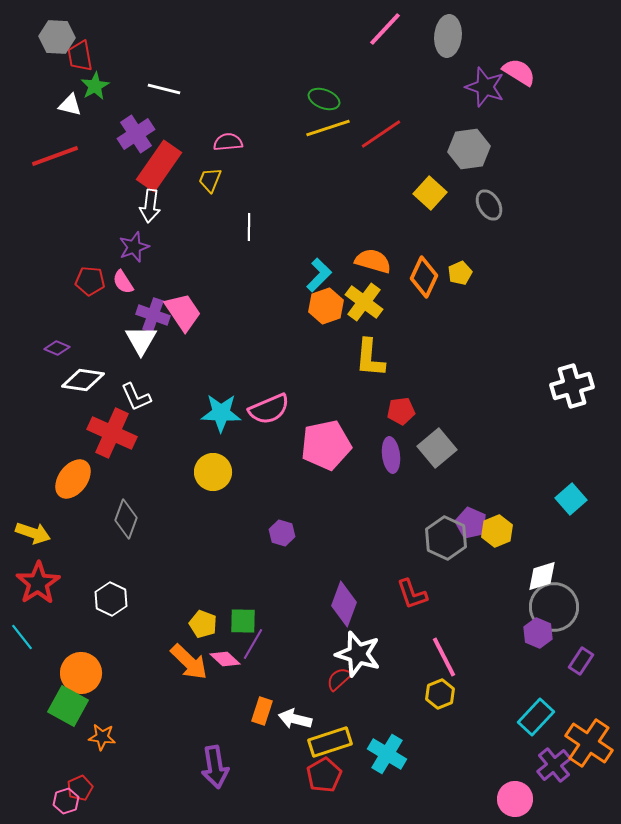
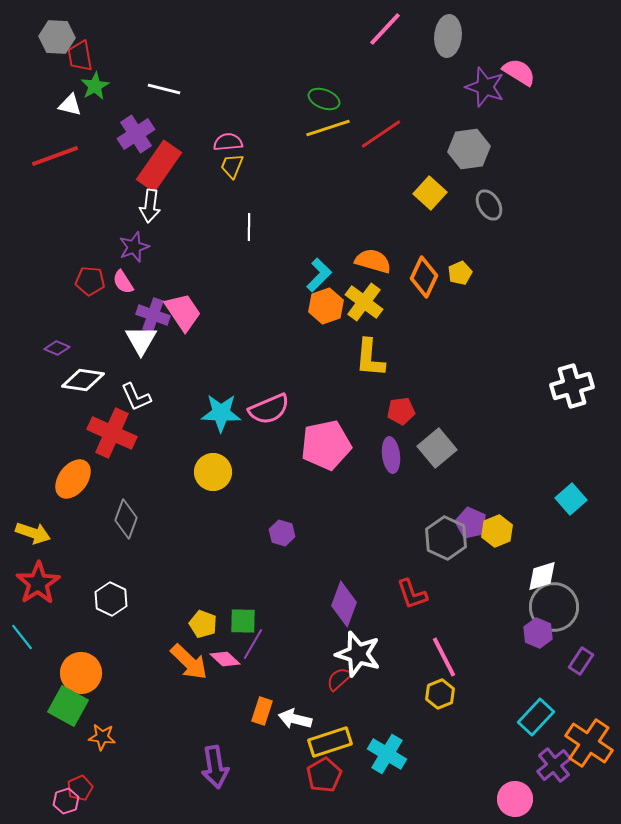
yellow trapezoid at (210, 180): moved 22 px right, 14 px up
